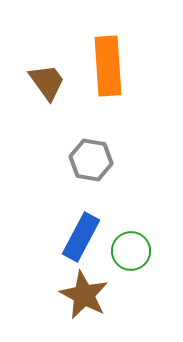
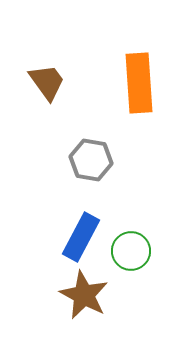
orange rectangle: moved 31 px right, 17 px down
